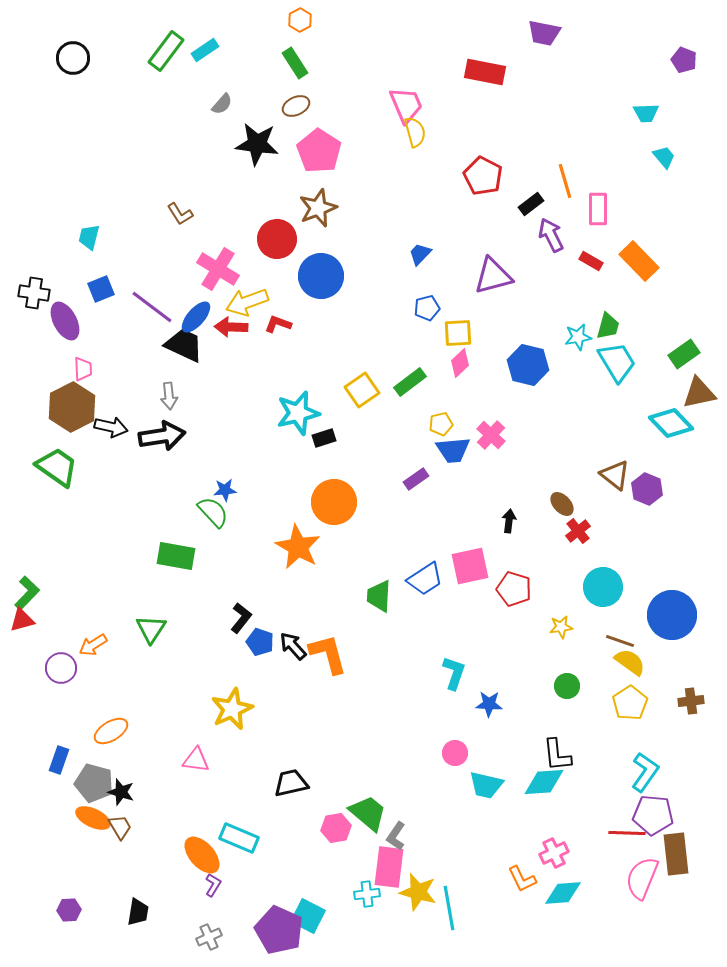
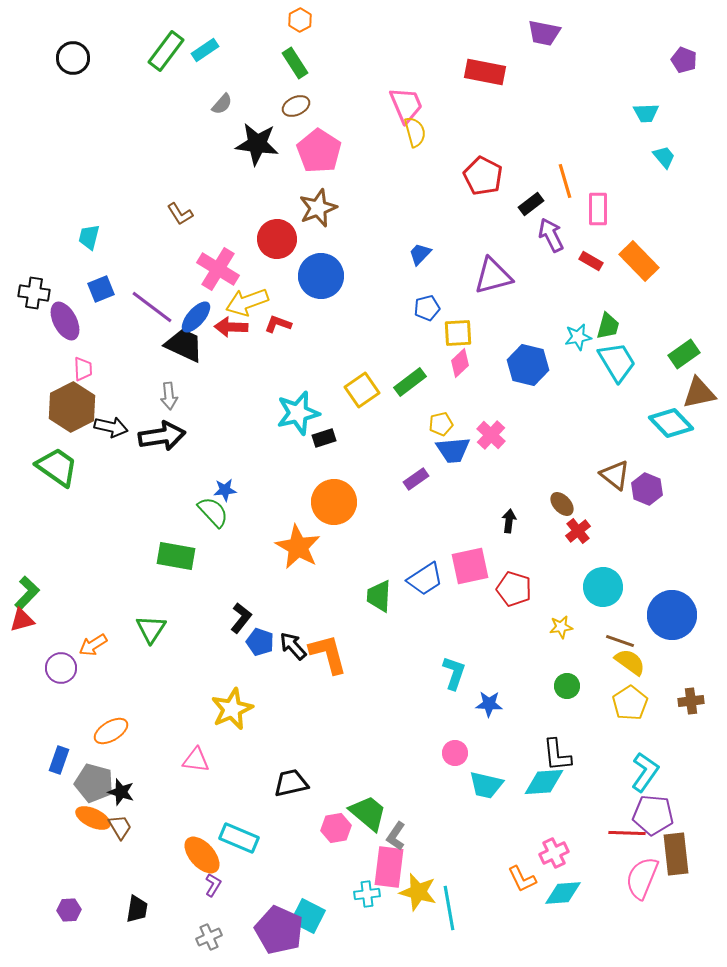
black trapezoid at (138, 912): moved 1 px left, 3 px up
